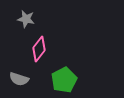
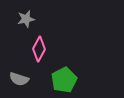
gray star: rotated 24 degrees counterclockwise
pink diamond: rotated 10 degrees counterclockwise
